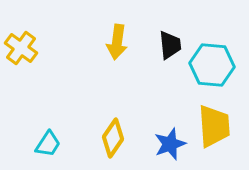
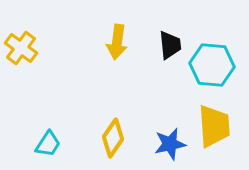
blue star: rotated 8 degrees clockwise
